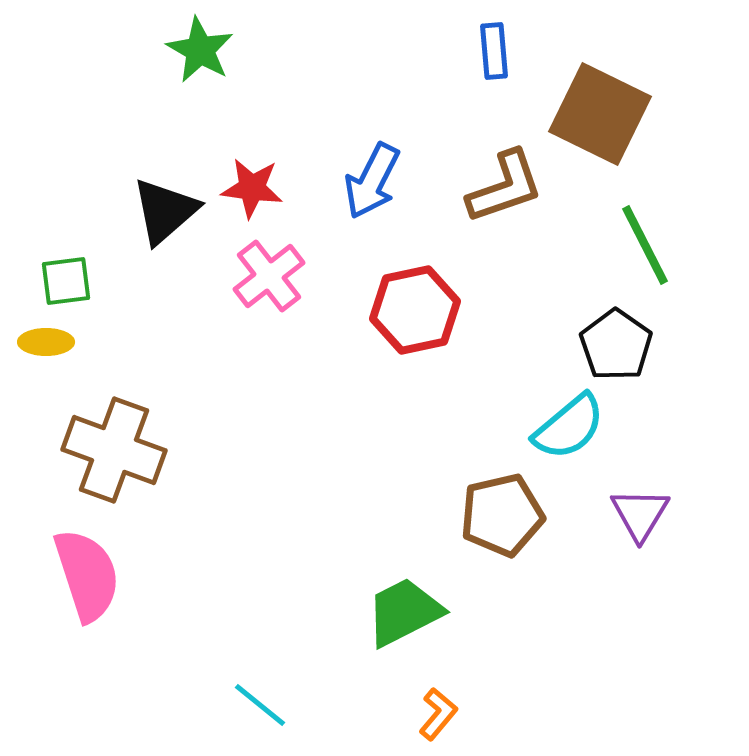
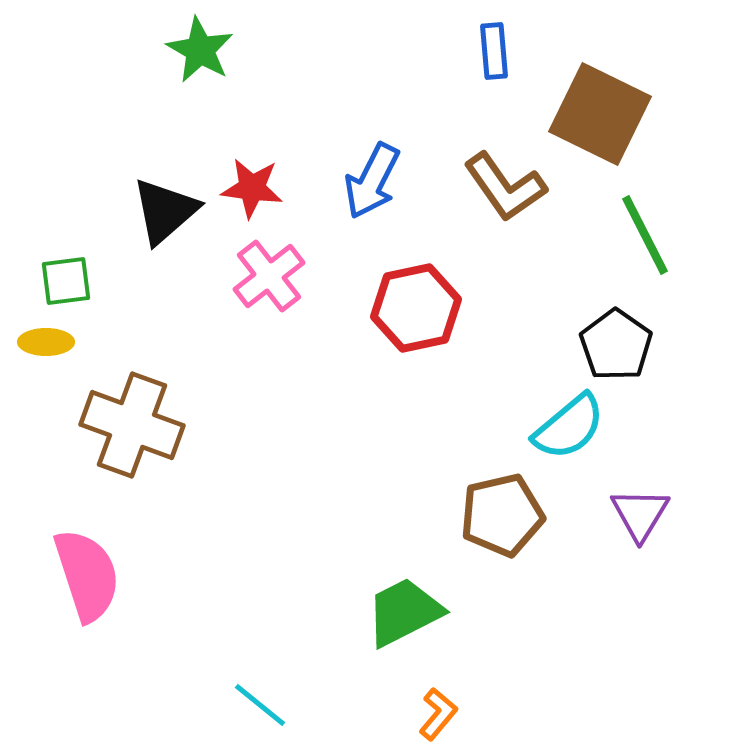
brown L-shape: rotated 74 degrees clockwise
green line: moved 10 px up
red hexagon: moved 1 px right, 2 px up
brown cross: moved 18 px right, 25 px up
